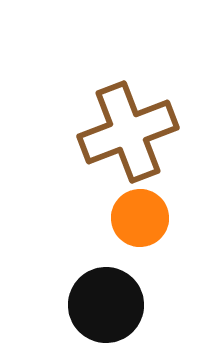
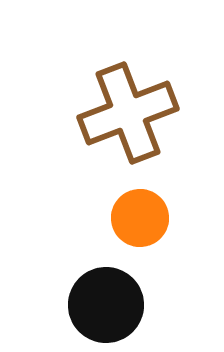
brown cross: moved 19 px up
